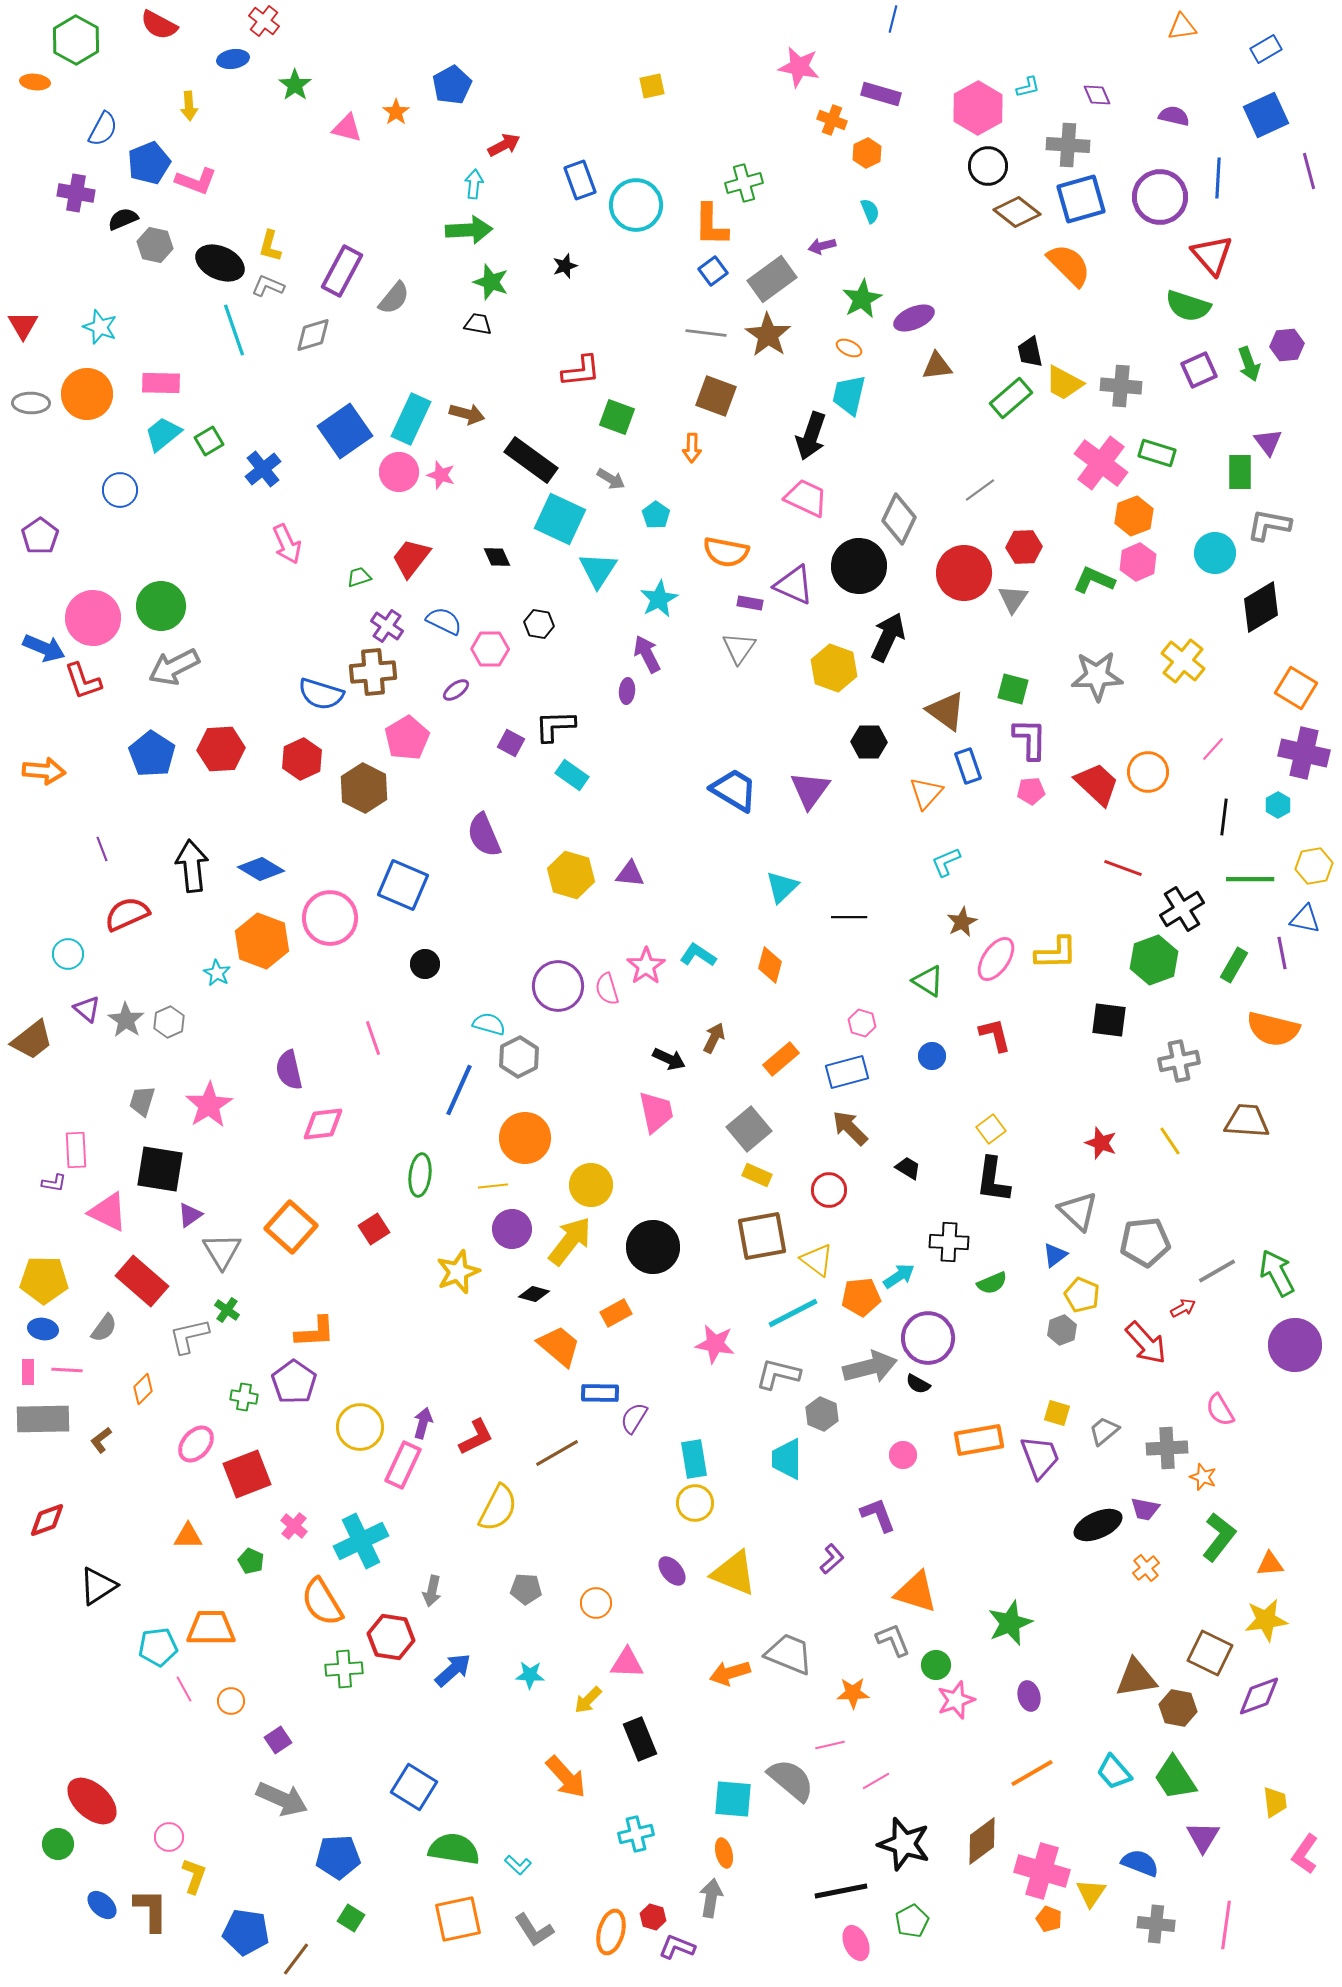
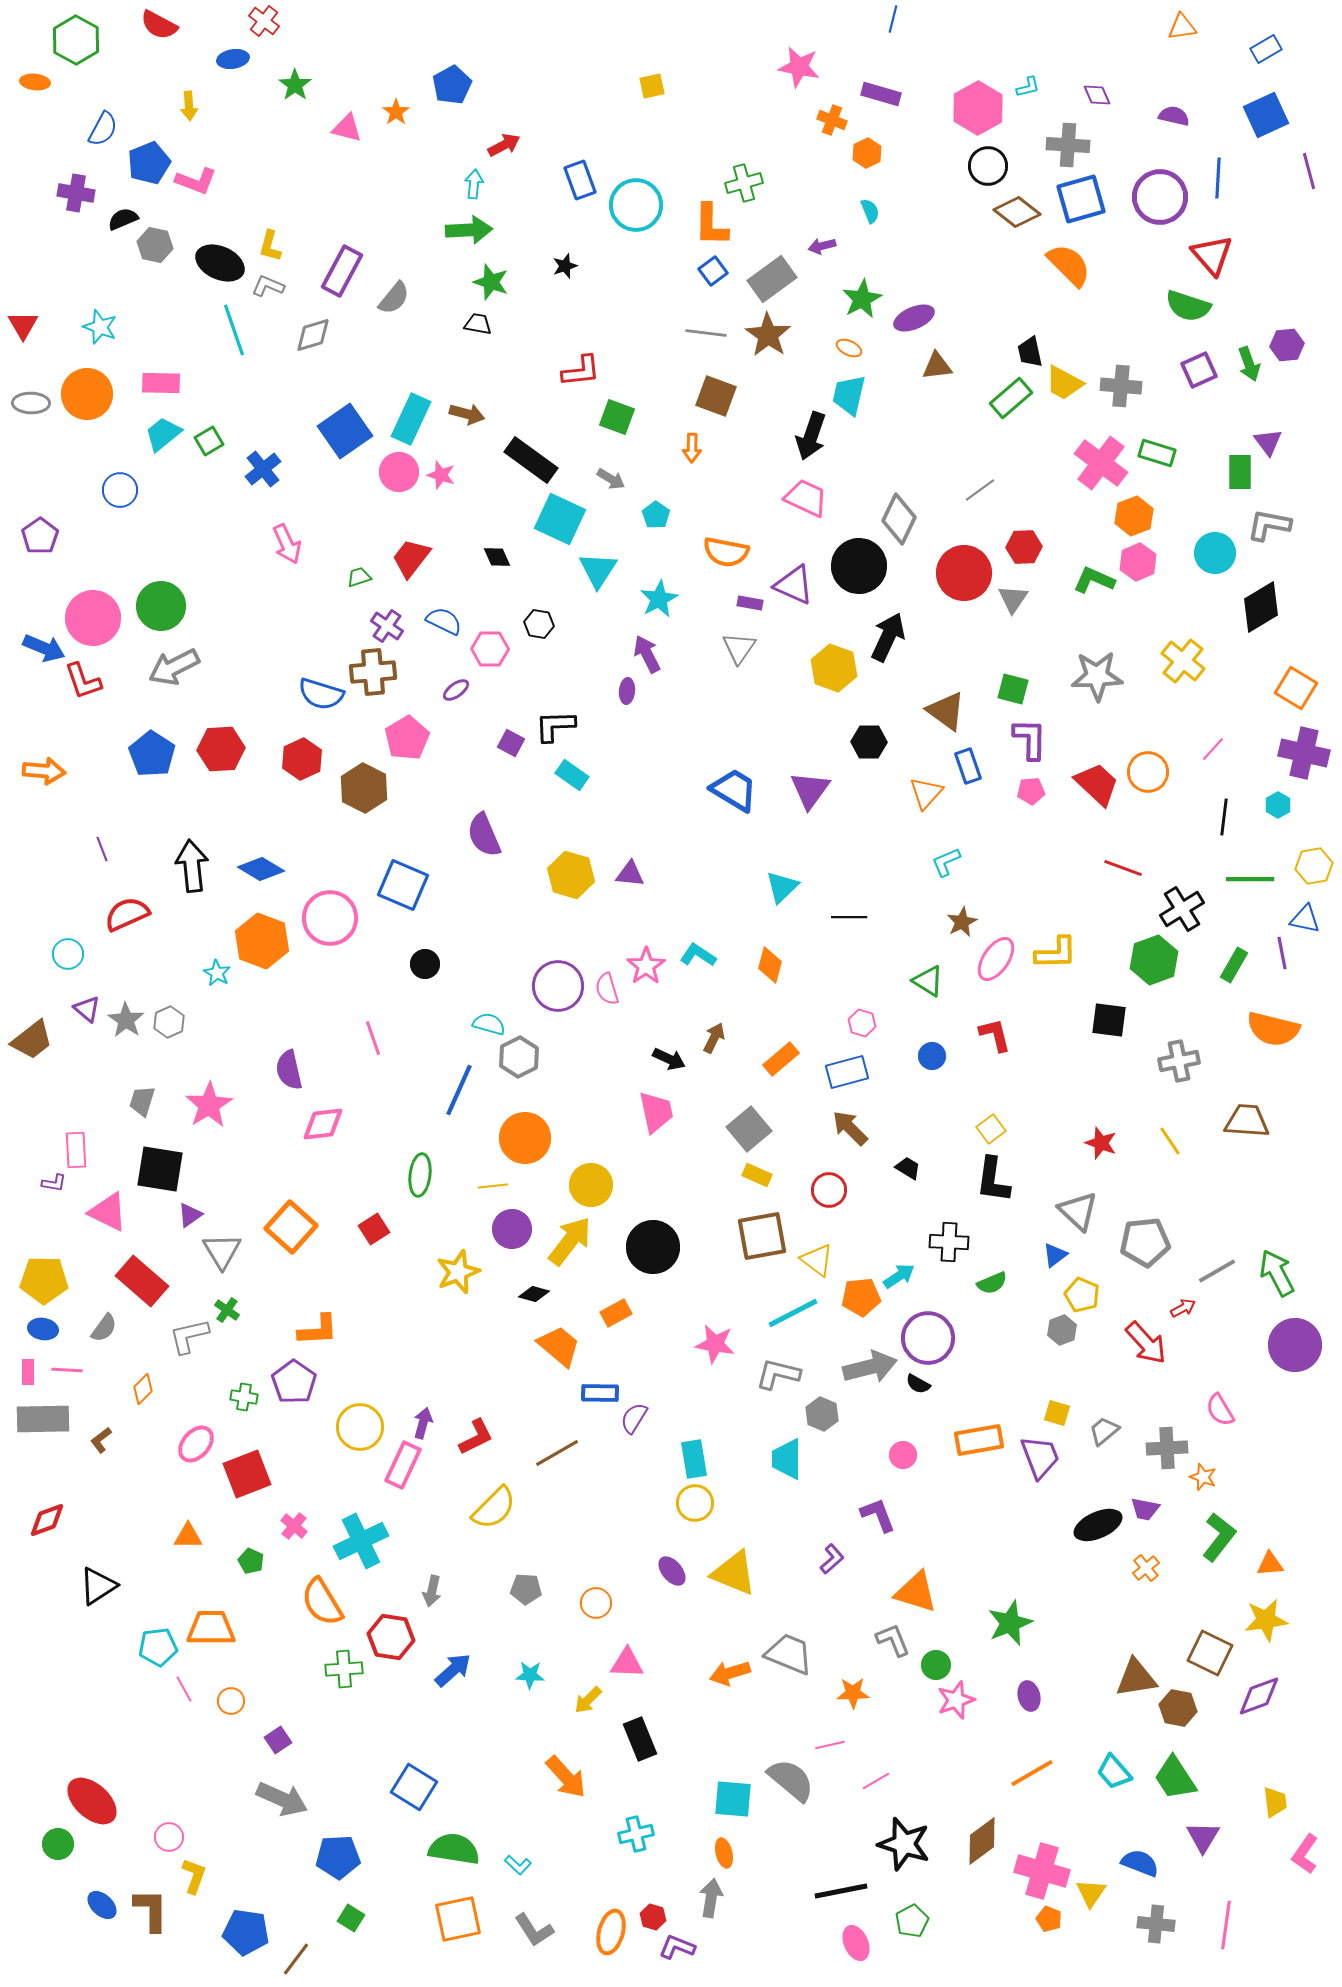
orange L-shape at (315, 1332): moved 3 px right, 2 px up
yellow semicircle at (498, 1508): moved 4 px left; rotated 18 degrees clockwise
